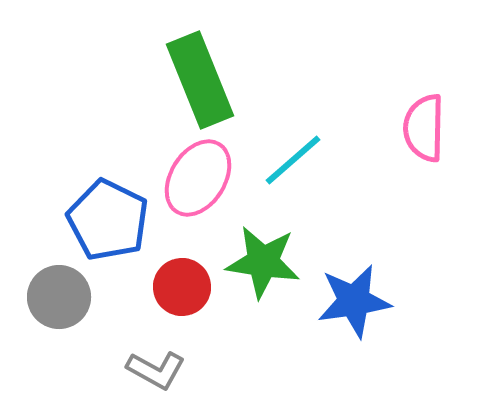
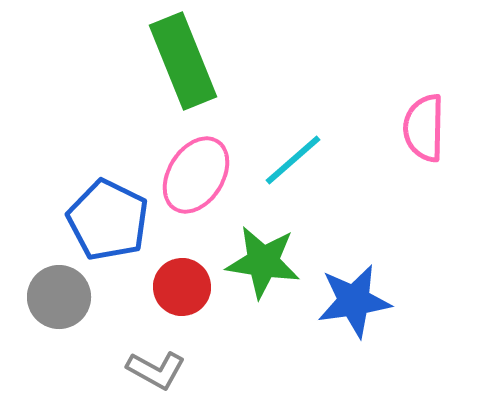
green rectangle: moved 17 px left, 19 px up
pink ellipse: moved 2 px left, 3 px up
